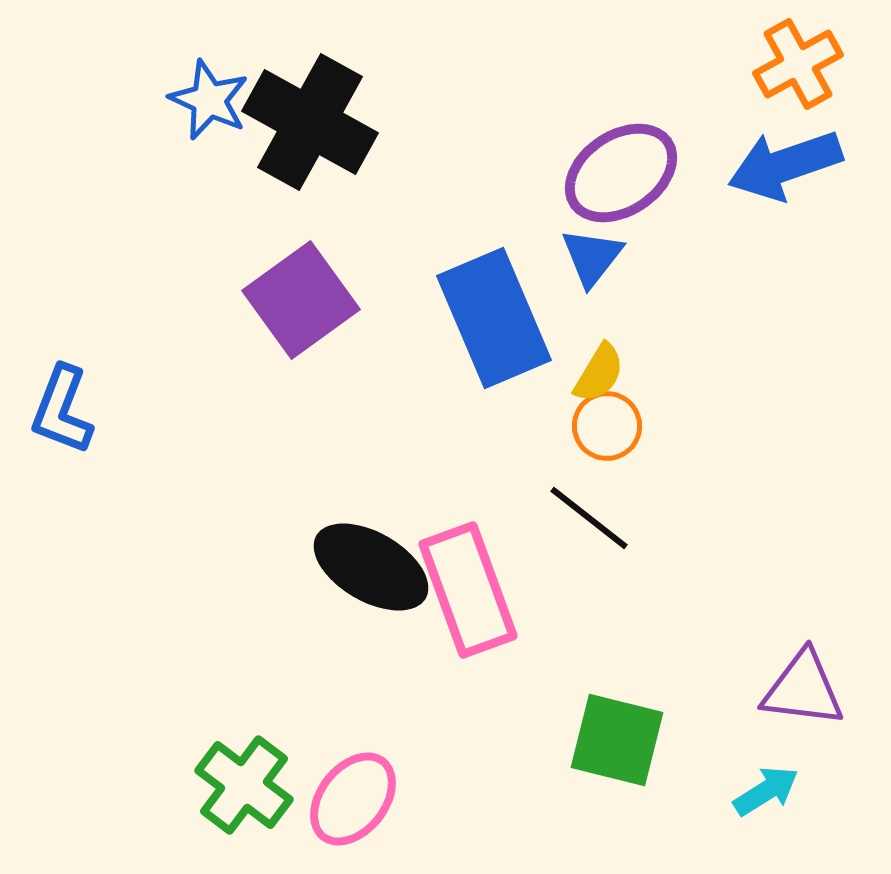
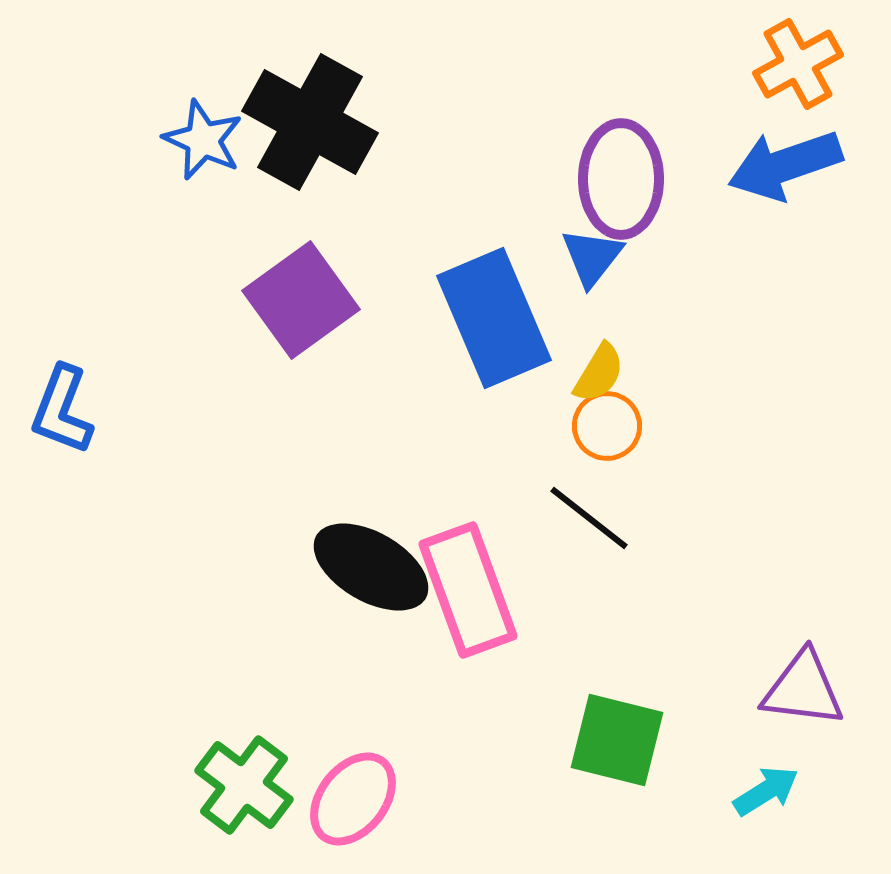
blue star: moved 6 px left, 40 px down
purple ellipse: moved 6 px down; rotated 56 degrees counterclockwise
